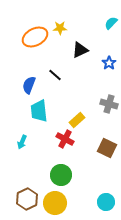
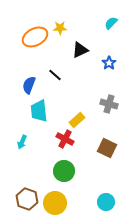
green circle: moved 3 px right, 4 px up
brown hexagon: rotated 15 degrees counterclockwise
